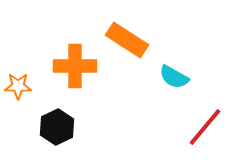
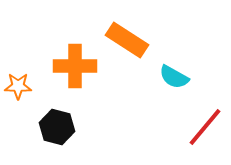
black hexagon: rotated 20 degrees counterclockwise
